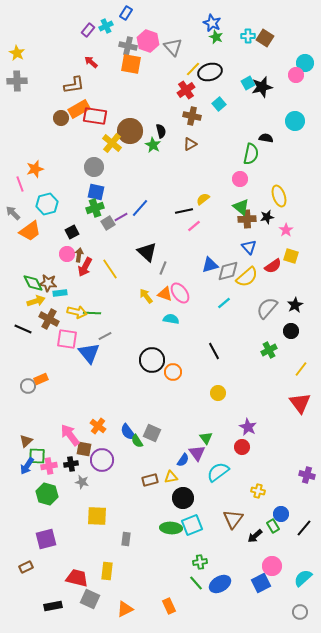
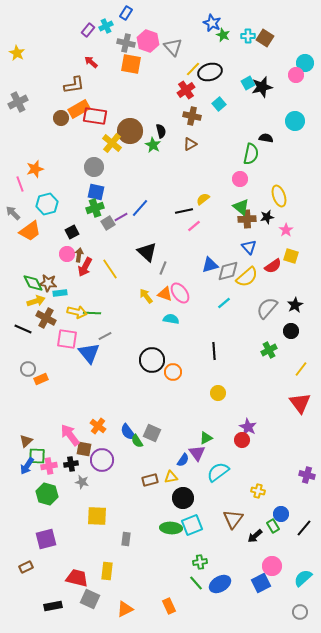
green star at (216, 37): moved 7 px right, 2 px up
gray cross at (128, 46): moved 2 px left, 3 px up
gray cross at (17, 81): moved 1 px right, 21 px down; rotated 24 degrees counterclockwise
brown cross at (49, 319): moved 3 px left, 1 px up
black line at (214, 351): rotated 24 degrees clockwise
gray circle at (28, 386): moved 17 px up
green triangle at (206, 438): rotated 40 degrees clockwise
red circle at (242, 447): moved 7 px up
